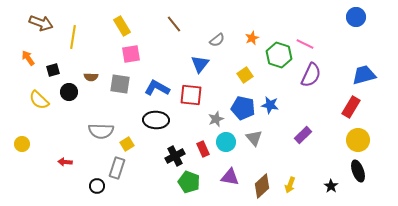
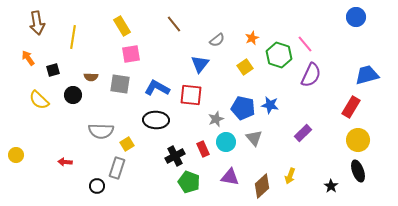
brown arrow at (41, 23): moved 4 px left; rotated 60 degrees clockwise
pink line at (305, 44): rotated 24 degrees clockwise
yellow square at (245, 75): moved 8 px up
blue trapezoid at (364, 75): moved 3 px right
black circle at (69, 92): moved 4 px right, 3 px down
purple rectangle at (303, 135): moved 2 px up
yellow circle at (22, 144): moved 6 px left, 11 px down
yellow arrow at (290, 185): moved 9 px up
